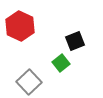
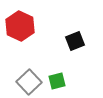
green square: moved 4 px left, 18 px down; rotated 24 degrees clockwise
